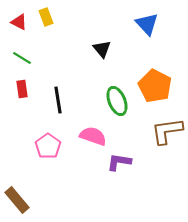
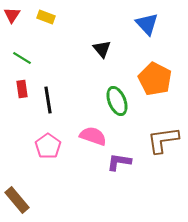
yellow rectangle: rotated 48 degrees counterclockwise
red triangle: moved 7 px left, 7 px up; rotated 36 degrees clockwise
orange pentagon: moved 7 px up
black line: moved 10 px left
brown L-shape: moved 4 px left, 9 px down
